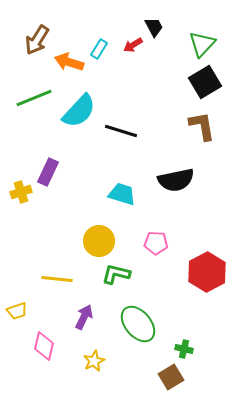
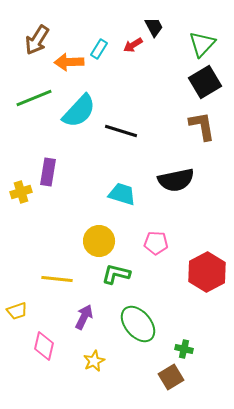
orange arrow: rotated 20 degrees counterclockwise
purple rectangle: rotated 16 degrees counterclockwise
